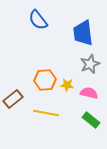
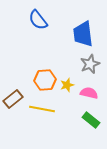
blue trapezoid: moved 1 px down
yellow star: rotated 24 degrees counterclockwise
yellow line: moved 4 px left, 4 px up
